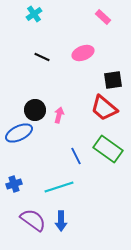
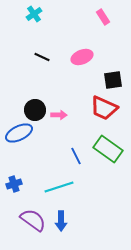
pink rectangle: rotated 14 degrees clockwise
pink ellipse: moved 1 px left, 4 px down
red trapezoid: rotated 16 degrees counterclockwise
pink arrow: rotated 77 degrees clockwise
